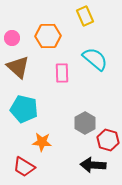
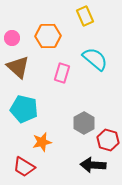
pink rectangle: rotated 18 degrees clockwise
gray hexagon: moved 1 px left
orange star: rotated 18 degrees counterclockwise
